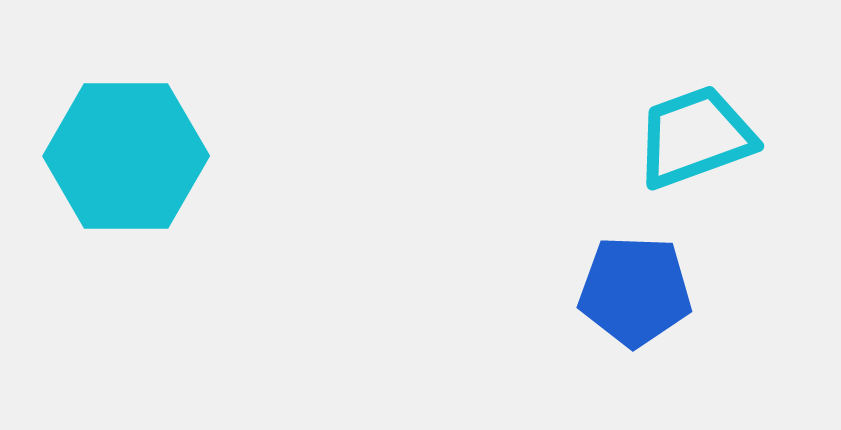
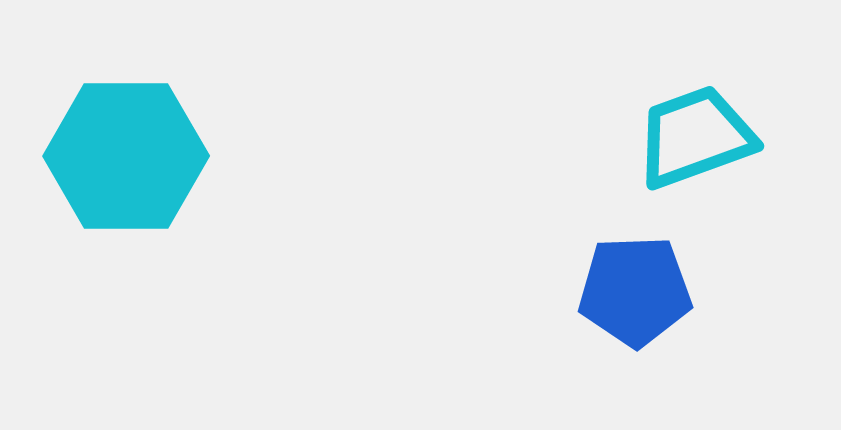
blue pentagon: rotated 4 degrees counterclockwise
